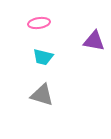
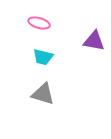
pink ellipse: rotated 25 degrees clockwise
gray triangle: moved 1 px right, 1 px up
